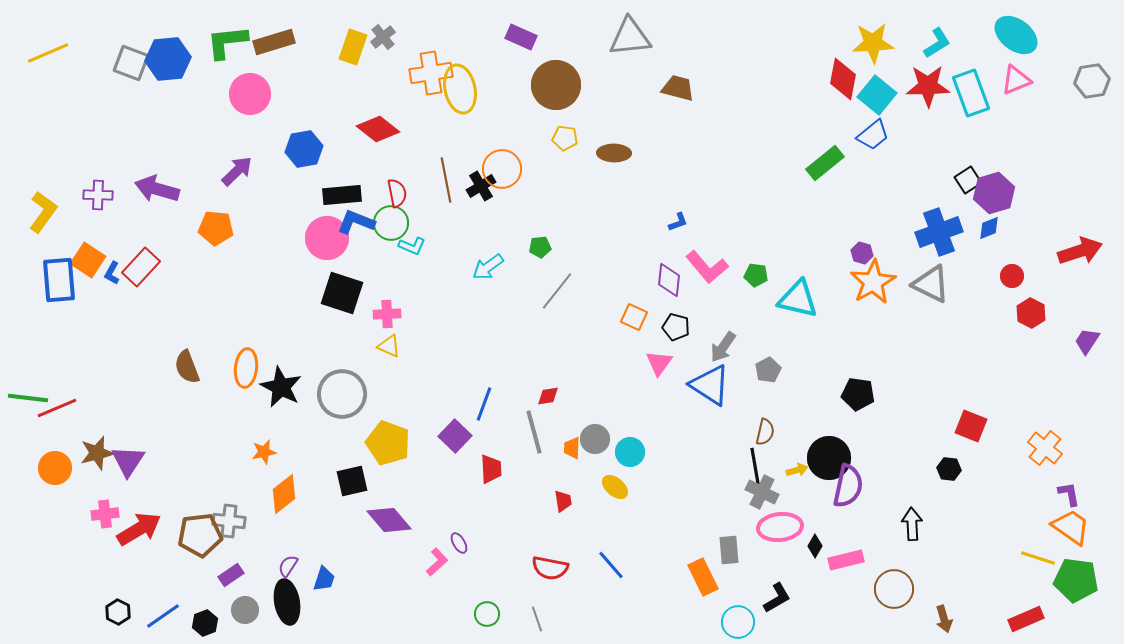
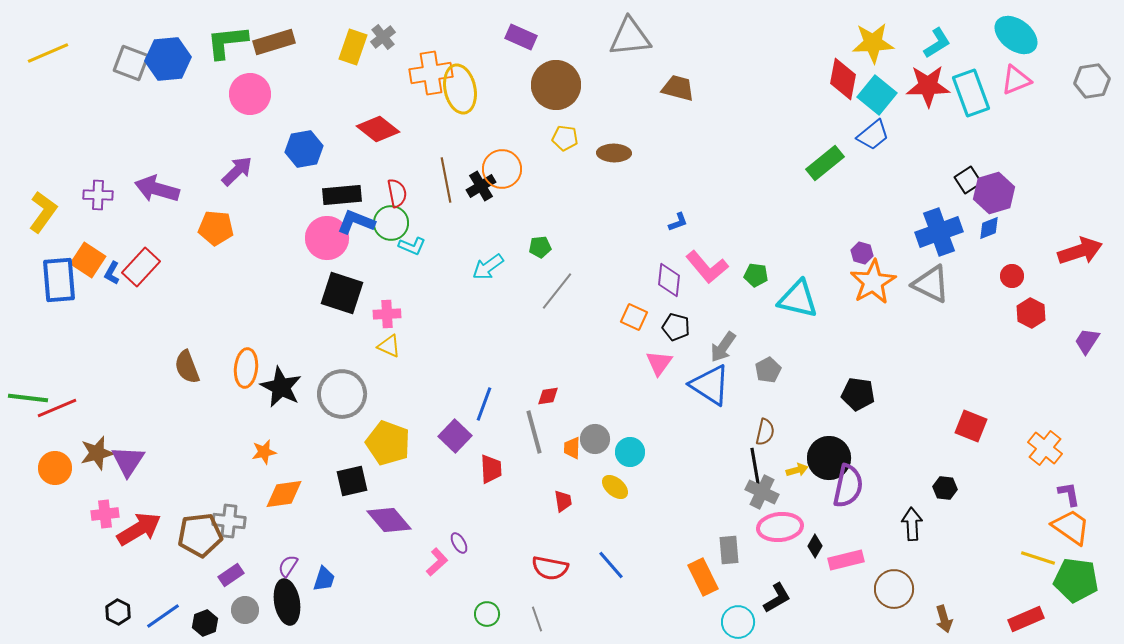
black hexagon at (949, 469): moved 4 px left, 19 px down
orange diamond at (284, 494): rotated 30 degrees clockwise
